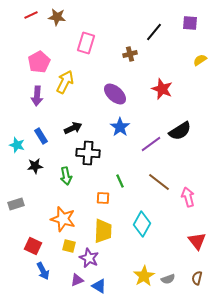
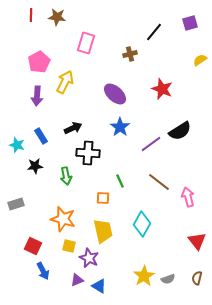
red line: rotated 64 degrees counterclockwise
purple square: rotated 21 degrees counterclockwise
yellow trapezoid: rotated 15 degrees counterclockwise
